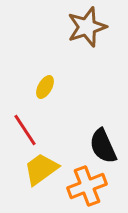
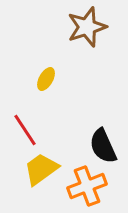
yellow ellipse: moved 1 px right, 8 px up
